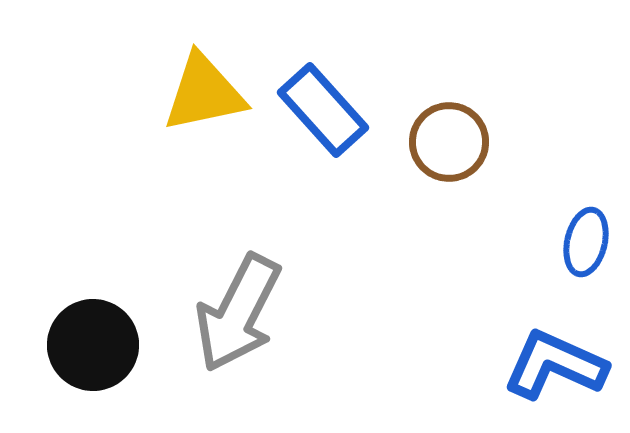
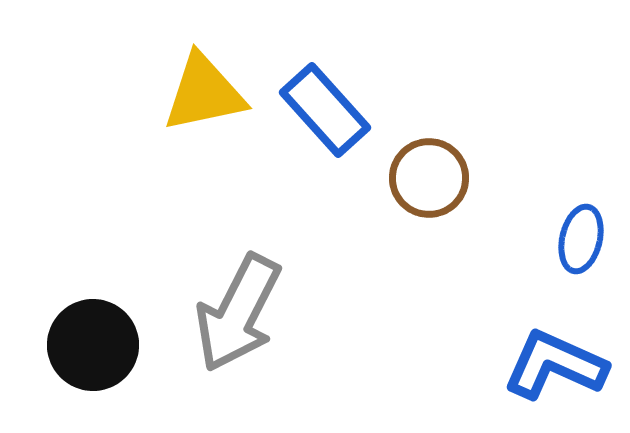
blue rectangle: moved 2 px right
brown circle: moved 20 px left, 36 px down
blue ellipse: moved 5 px left, 3 px up
